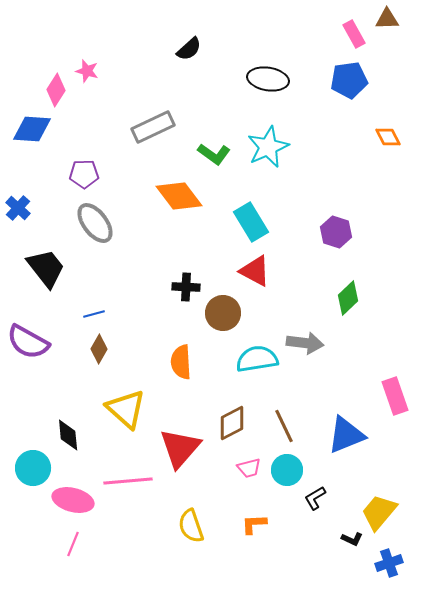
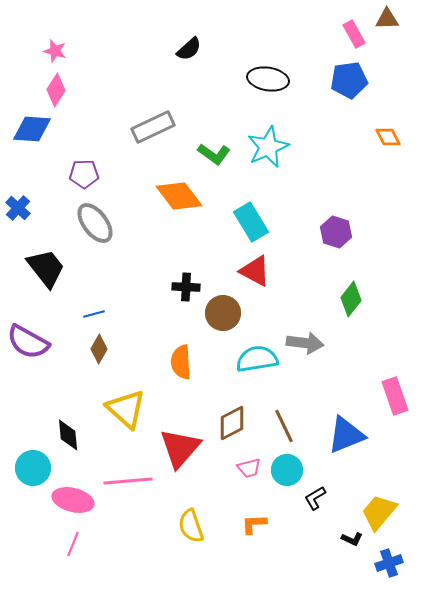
pink star at (87, 71): moved 32 px left, 20 px up
green diamond at (348, 298): moved 3 px right, 1 px down; rotated 8 degrees counterclockwise
